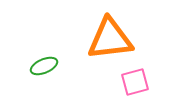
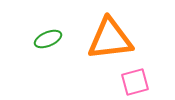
green ellipse: moved 4 px right, 27 px up
